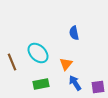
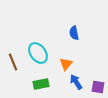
cyan ellipse: rotated 10 degrees clockwise
brown line: moved 1 px right
blue arrow: moved 1 px right, 1 px up
purple square: rotated 16 degrees clockwise
